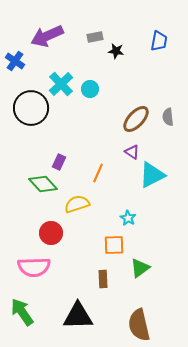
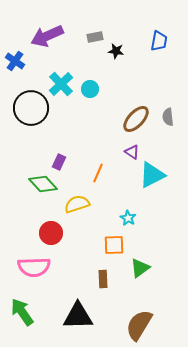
brown semicircle: rotated 44 degrees clockwise
